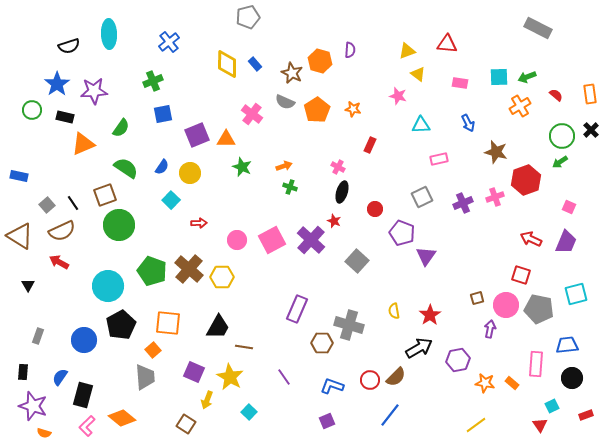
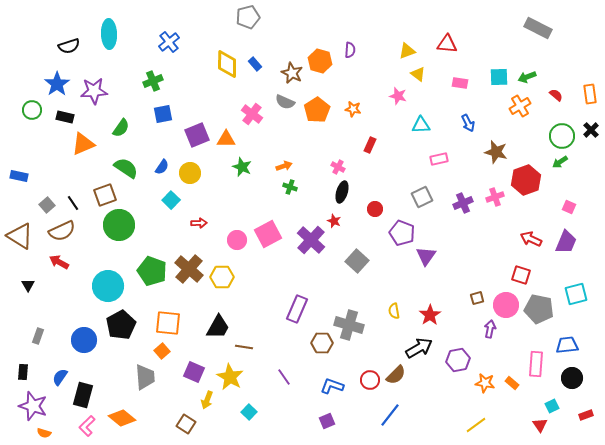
pink square at (272, 240): moved 4 px left, 6 px up
orange square at (153, 350): moved 9 px right, 1 px down
brown semicircle at (396, 377): moved 2 px up
